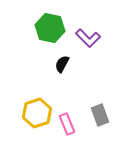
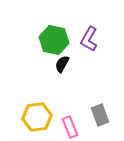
green hexagon: moved 4 px right, 12 px down
purple L-shape: moved 1 px right, 1 px down; rotated 75 degrees clockwise
yellow hexagon: moved 4 px down; rotated 12 degrees clockwise
pink rectangle: moved 3 px right, 3 px down
